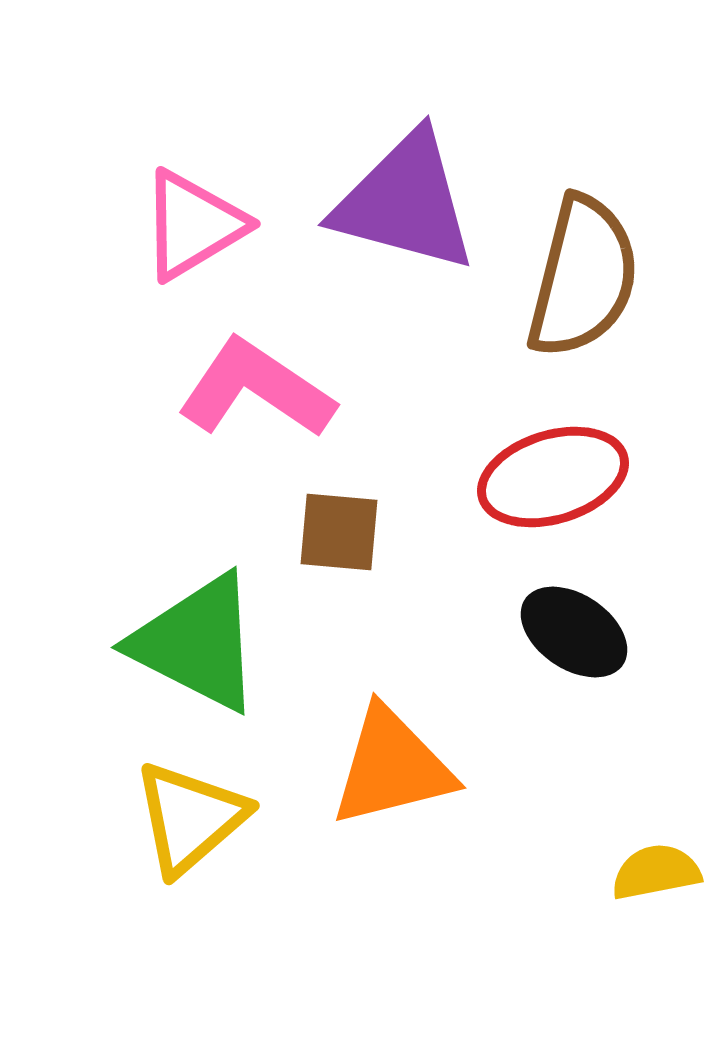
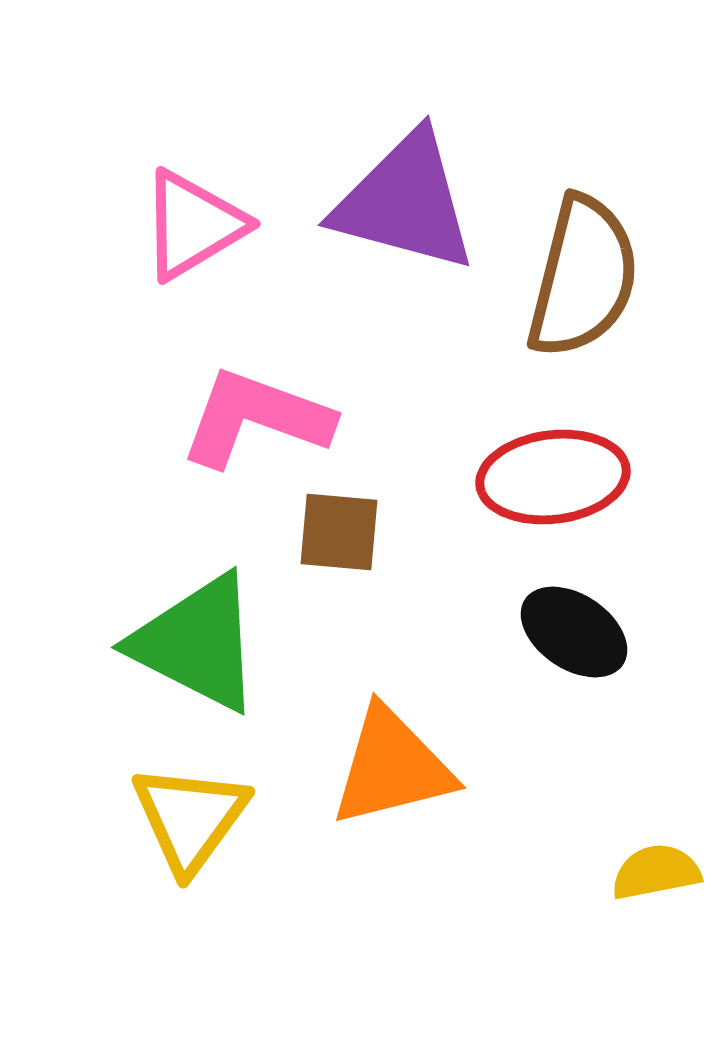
pink L-shape: moved 29 px down; rotated 14 degrees counterclockwise
red ellipse: rotated 10 degrees clockwise
yellow triangle: rotated 13 degrees counterclockwise
